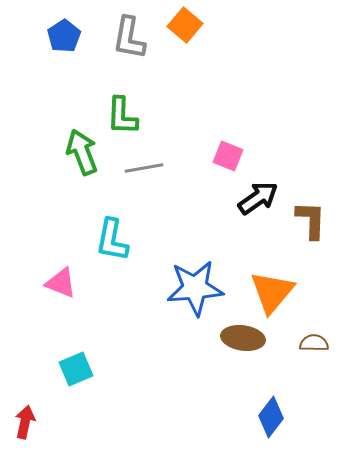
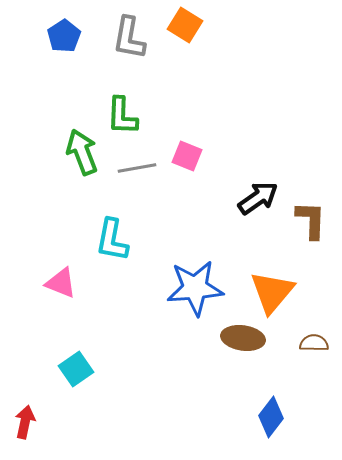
orange square: rotated 8 degrees counterclockwise
pink square: moved 41 px left
gray line: moved 7 px left
cyan square: rotated 12 degrees counterclockwise
